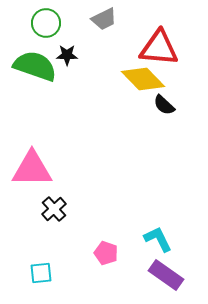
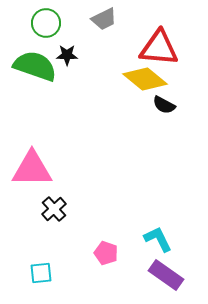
yellow diamond: moved 2 px right; rotated 6 degrees counterclockwise
black semicircle: rotated 15 degrees counterclockwise
